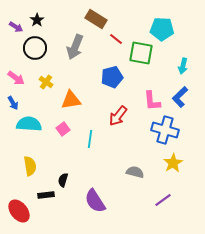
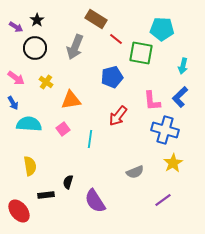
gray semicircle: rotated 144 degrees clockwise
black semicircle: moved 5 px right, 2 px down
